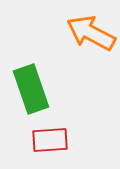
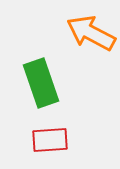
green rectangle: moved 10 px right, 6 px up
